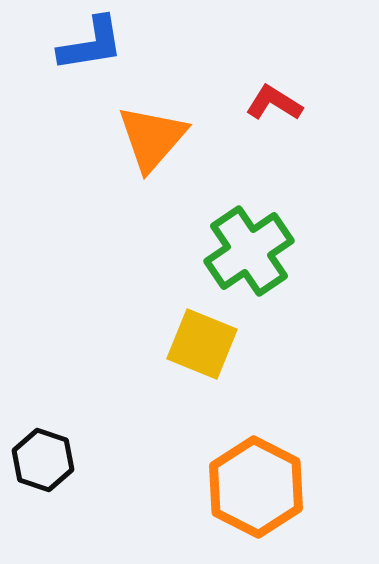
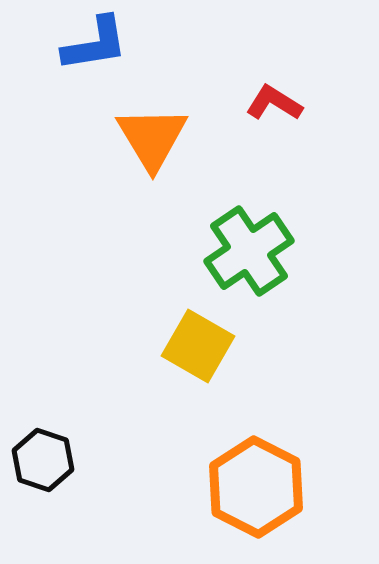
blue L-shape: moved 4 px right
orange triangle: rotated 12 degrees counterclockwise
yellow square: moved 4 px left, 2 px down; rotated 8 degrees clockwise
